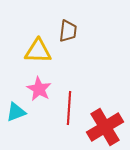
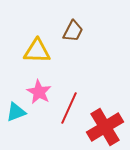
brown trapezoid: moved 5 px right; rotated 20 degrees clockwise
yellow triangle: moved 1 px left
pink star: moved 3 px down
red line: rotated 20 degrees clockwise
